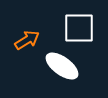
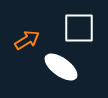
white ellipse: moved 1 px left, 1 px down
